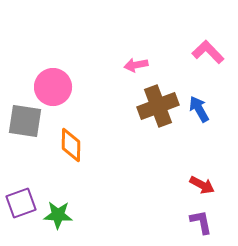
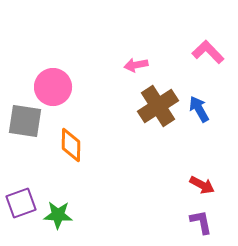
brown cross: rotated 12 degrees counterclockwise
